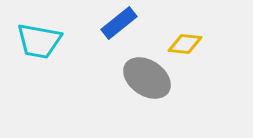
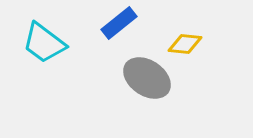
cyan trapezoid: moved 5 px right, 2 px down; rotated 27 degrees clockwise
